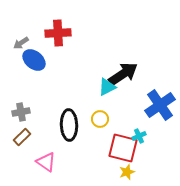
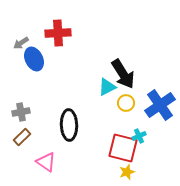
blue ellipse: moved 1 px up; rotated 25 degrees clockwise
black arrow: rotated 92 degrees clockwise
yellow circle: moved 26 px right, 16 px up
